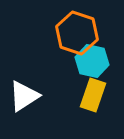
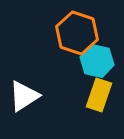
cyan hexagon: moved 5 px right
yellow rectangle: moved 6 px right
